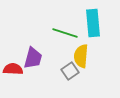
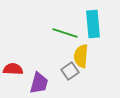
cyan rectangle: moved 1 px down
purple trapezoid: moved 6 px right, 25 px down
